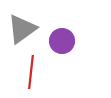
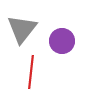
gray triangle: rotated 16 degrees counterclockwise
